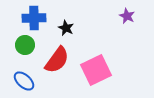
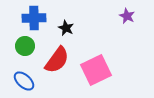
green circle: moved 1 px down
